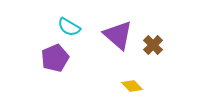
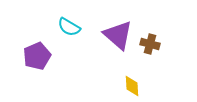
brown cross: moved 3 px left, 1 px up; rotated 30 degrees counterclockwise
purple pentagon: moved 18 px left, 2 px up
yellow diamond: rotated 40 degrees clockwise
